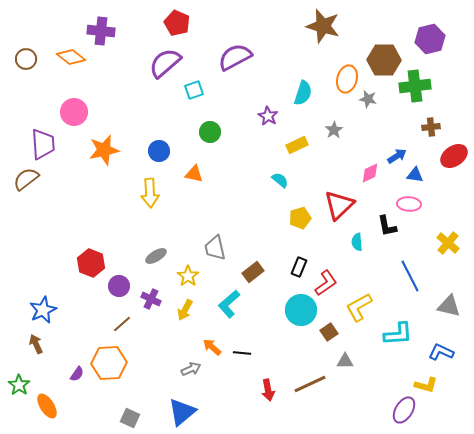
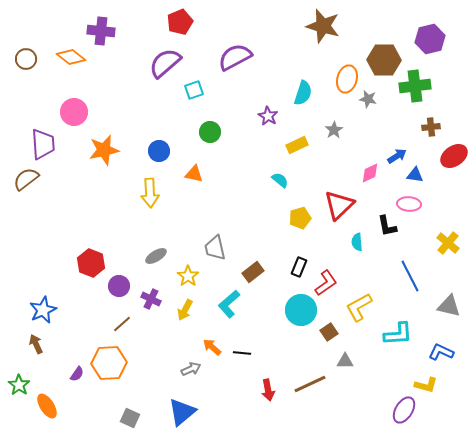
red pentagon at (177, 23): moved 3 px right, 1 px up; rotated 25 degrees clockwise
